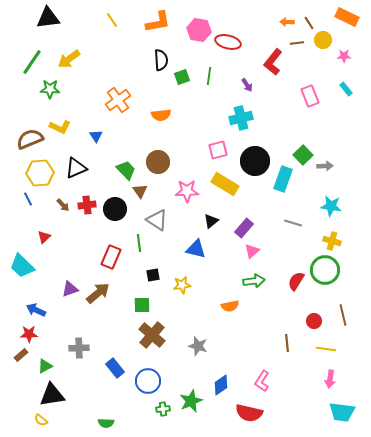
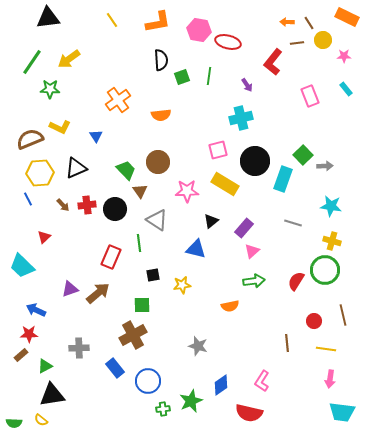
brown cross at (152, 335): moved 19 px left; rotated 20 degrees clockwise
green semicircle at (106, 423): moved 92 px left
